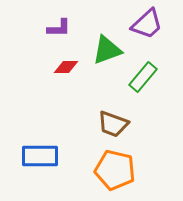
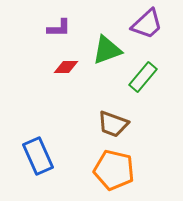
blue rectangle: moved 2 px left; rotated 66 degrees clockwise
orange pentagon: moved 1 px left
